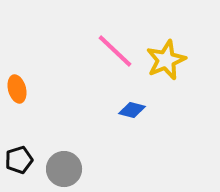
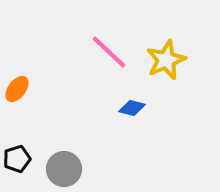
pink line: moved 6 px left, 1 px down
orange ellipse: rotated 52 degrees clockwise
blue diamond: moved 2 px up
black pentagon: moved 2 px left, 1 px up
